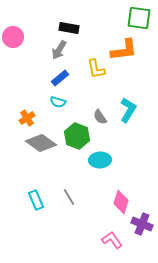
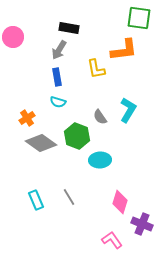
blue rectangle: moved 3 px left, 1 px up; rotated 60 degrees counterclockwise
pink diamond: moved 1 px left
